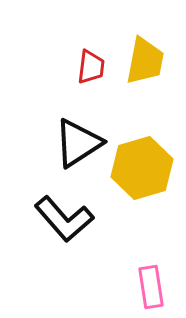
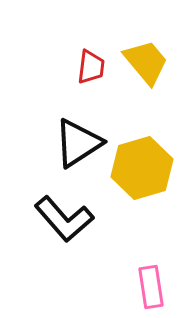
yellow trapezoid: moved 1 px right, 1 px down; rotated 51 degrees counterclockwise
